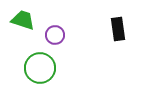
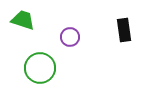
black rectangle: moved 6 px right, 1 px down
purple circle: moved 15 px right, 2 px down
